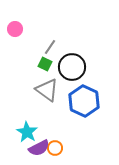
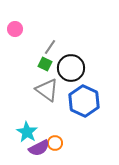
black circle: moved 1 px left, 1 px down
orange circle: moved 5 px up
